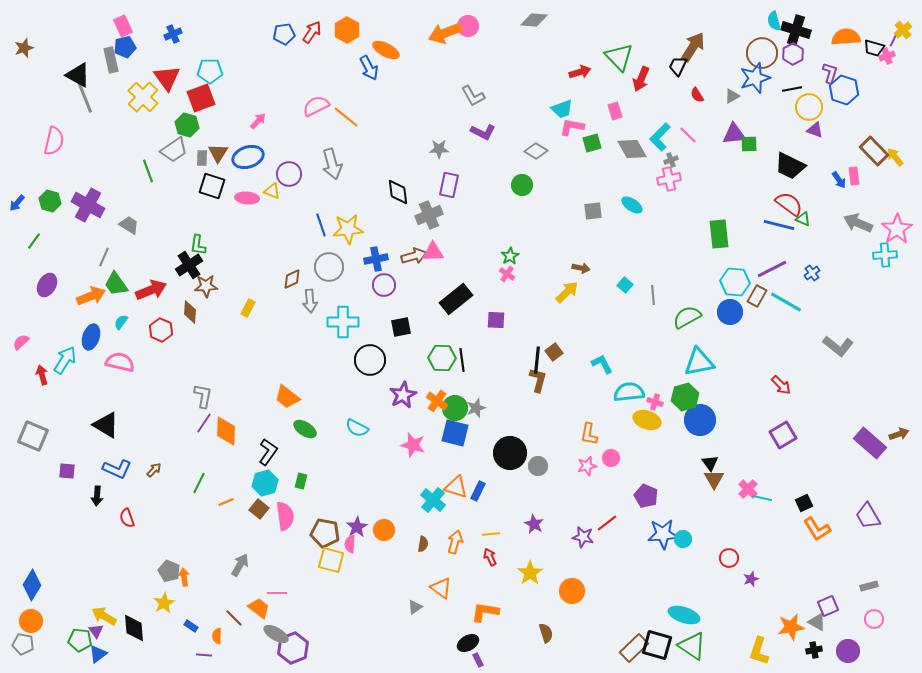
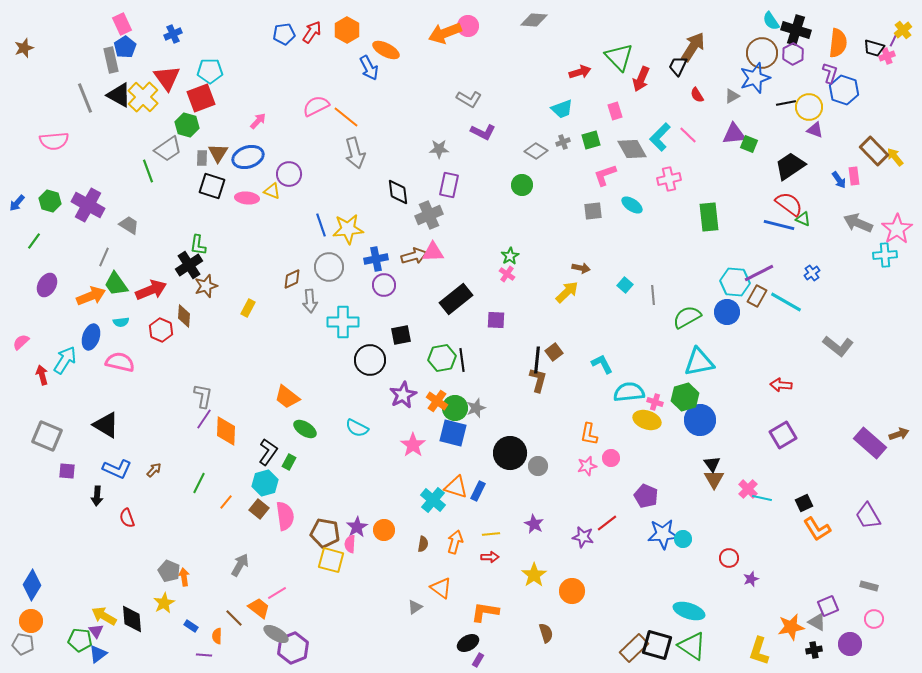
cyan semicircle at (774, 21): moved 3 px left; rotated 18 degrees counterclockwise
pink rectangle at (123, 26): moved 1 px left, 2 px up
orange semicircle at (846, 37): moved 8 px left, 6 px down; rotated 100 degrees clockwise
blue pentagon at (125, 47): rotated 20 degrees counterclockwise
black triangle at (78, 75): moved 41 px right, 20 px down
black line at (792, 89): moved 6 px left, 14 px down
gray L-shape at (473, 96): moved 4 px left, 3 px down; rotated 30 degrees counterclockwise
pink L-shape at (572, 127): moved 33 px right, 48 px down; rotated 30 degrees counterclockwise
pink semicircle at (54, 141): rotated 72 degrees clockwise
green square at (592, 143): moved 1 px left, 3 px up
green square at (749, 144): rotated 24 degrees clockwise
gray trapezoid at (174, 150): moved 6 px left, 1 px up
gray cross at (671, 160): moved 108 px left, 18 px up
gray arrow at (332, 164): moved 23 px right, 11 px up
black trapezoid at (790, 166): rotated 120 degrees clockwise
green rectangle at (719, 234): moved 10 px left, 17 px up
purple line at (772, 269): moved 13 px left, 4 px down
brown star at (206, 286): rotated 15 degrees counterclockwise
brown diamond at (190, 312): moved 6 px left, 4 px down
blue circle at (730, 312): moved 3 px left
cyan semicircle at (121, 322): rotated 133 degrees counterclockwise
black square at (401, 327): moved 8 px down
green hexagon at (442, 358): rotated 12 degrees counterclockwise
red arrow at (781, 385): rotated 140 degrees clockwise
purple line at (204, 423): moved 4 px up
blue square at (455, 433): moved 2 px left
gray square at (33, 436): moved 14 px right
pink star at (413, 445): rotated 20 degrees clockwise
black triangle at (710, 463): moved 2 px right, 1 px down
green rectangle at (301, 481): moved 12 px left, 19 px up; rotated 14 degrees clockwise
orange line at (226, 502): rotated 28 degrees counterclockwise
red arrow at (490, 557): rotated 114 degrees clockwise
yellow star at (530, 573): moved 4 px right, 2 px down
gray rectangle at (869, 586): rotated 30 degrees clockwise
pink line at (277, 593): rotated 30 degrees counterclockwise
cyan ellipse at (684, 615): moved 5 px right, 4 px up
black diamond at (134, 628): moved 2 px left, 9 px up
purple circle at (848, 651): moved 2 px right, 7 px up
purple rectangle at (478, 660): rotated 56 degrees clockwise
